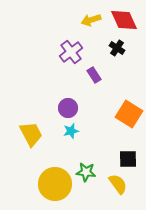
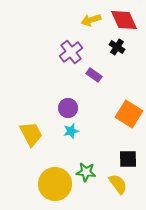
black cross: moved 1 px up
purple rectangle: rotated 21 degrees counterclockwise
